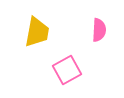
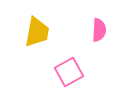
pink square: moved 2 px right, 2 px down
